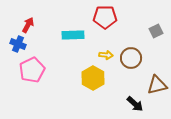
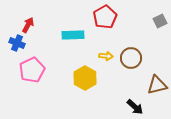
red pentagon: rotated 30 degrees counterclockwise
gray square: moved 4 px right, 10 px up
blue cross: moved 1 px left, 1 px up
yellow arrow: moved 1 px down
yellow hexagon: moved 8 px left
black arrow: moved 3 px down
